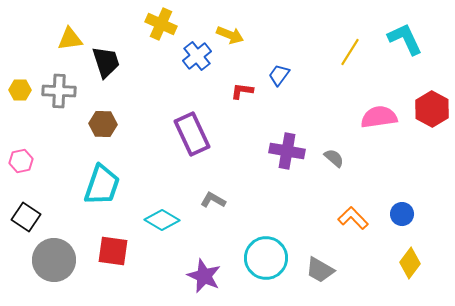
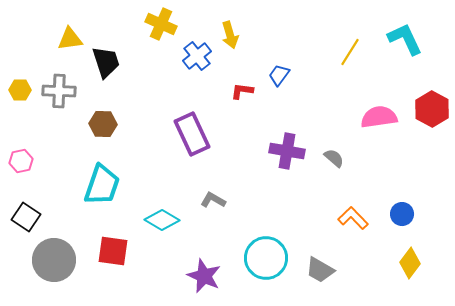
yellow arrow: rotated 52 degrees clockwise
